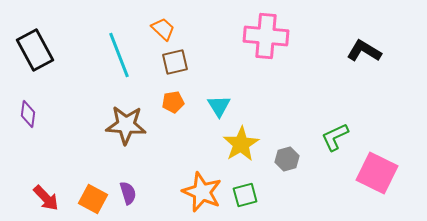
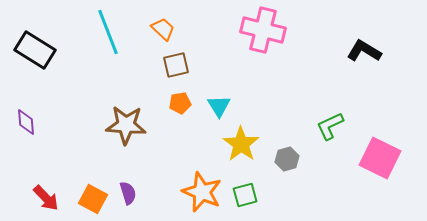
pink cross: moved 3 px left, 6 px up; rotated 9 degrees clockwise
black rectangle: rotated 30 degrees counterclockwise
cyan line: moved 11 px left, 23 px up
brown square: moved 1 px right, 3 px down
orange pentagon: moved 7 px right, 1 px down
purple diamond: moved 2 px left, 8 px down; rotated 12 degrees counterclockwise
green L-shape: moved 5 px left, 11 px up
yellow star: rotated 6 degrees counterclockwise
pink square: moved 3 px right, 15 px up
